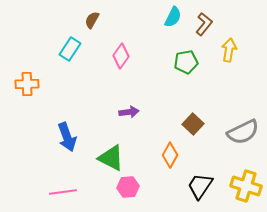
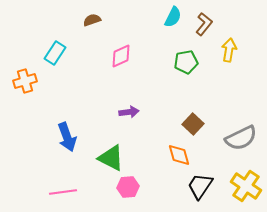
brown semicircle: rotated 42 degrees clockwise
cyan rectangle: moved 15 px left, 4 px down
pink diamond: rotated 30 degrees clockwise
orange cross: moved 2 px left, 3 px up; rotated 15 degrees counterclockwise
gray semicircle: moved 2 px left, 6 px down
orange diamond: moved 9 px right; rotated 45 degrees counterclockwise
yellow cross: rotated 16 degrees clockwise
